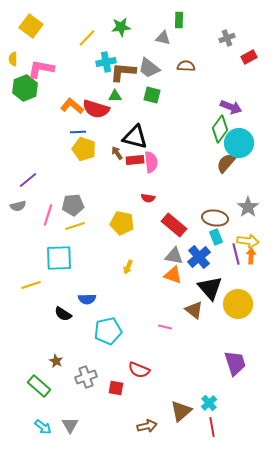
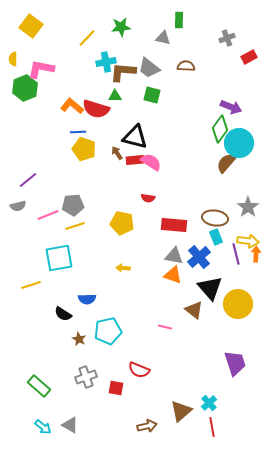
pink semicircle at (151, 162): rotated 50 degrees counterclockwise
pink line at (48, 215): rotated 50 degrees clockwise
red rectangle at (174, 225): rotated 35 degrees counterclockwise
orange arrow at (251, 256): moved 5 px right, 2 px up
cyan square at (59, 258): rotated 8 degrees counterclockwise
yellow arrow at (128, 267): moved 5 px left, 1 px down; rotated 72 degrees clockwise
brown star at (56, 361): moved 23 px right, 22 px up
gray triangle at (70, 425): rotated 30 degrees counterclockwise
